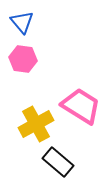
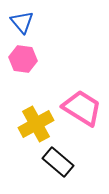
pink trapezoid: moved 1 px right, 2 px down
